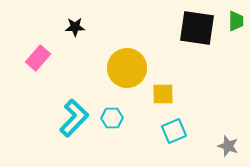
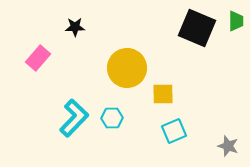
black square: rotated 15 degrees clockwise
